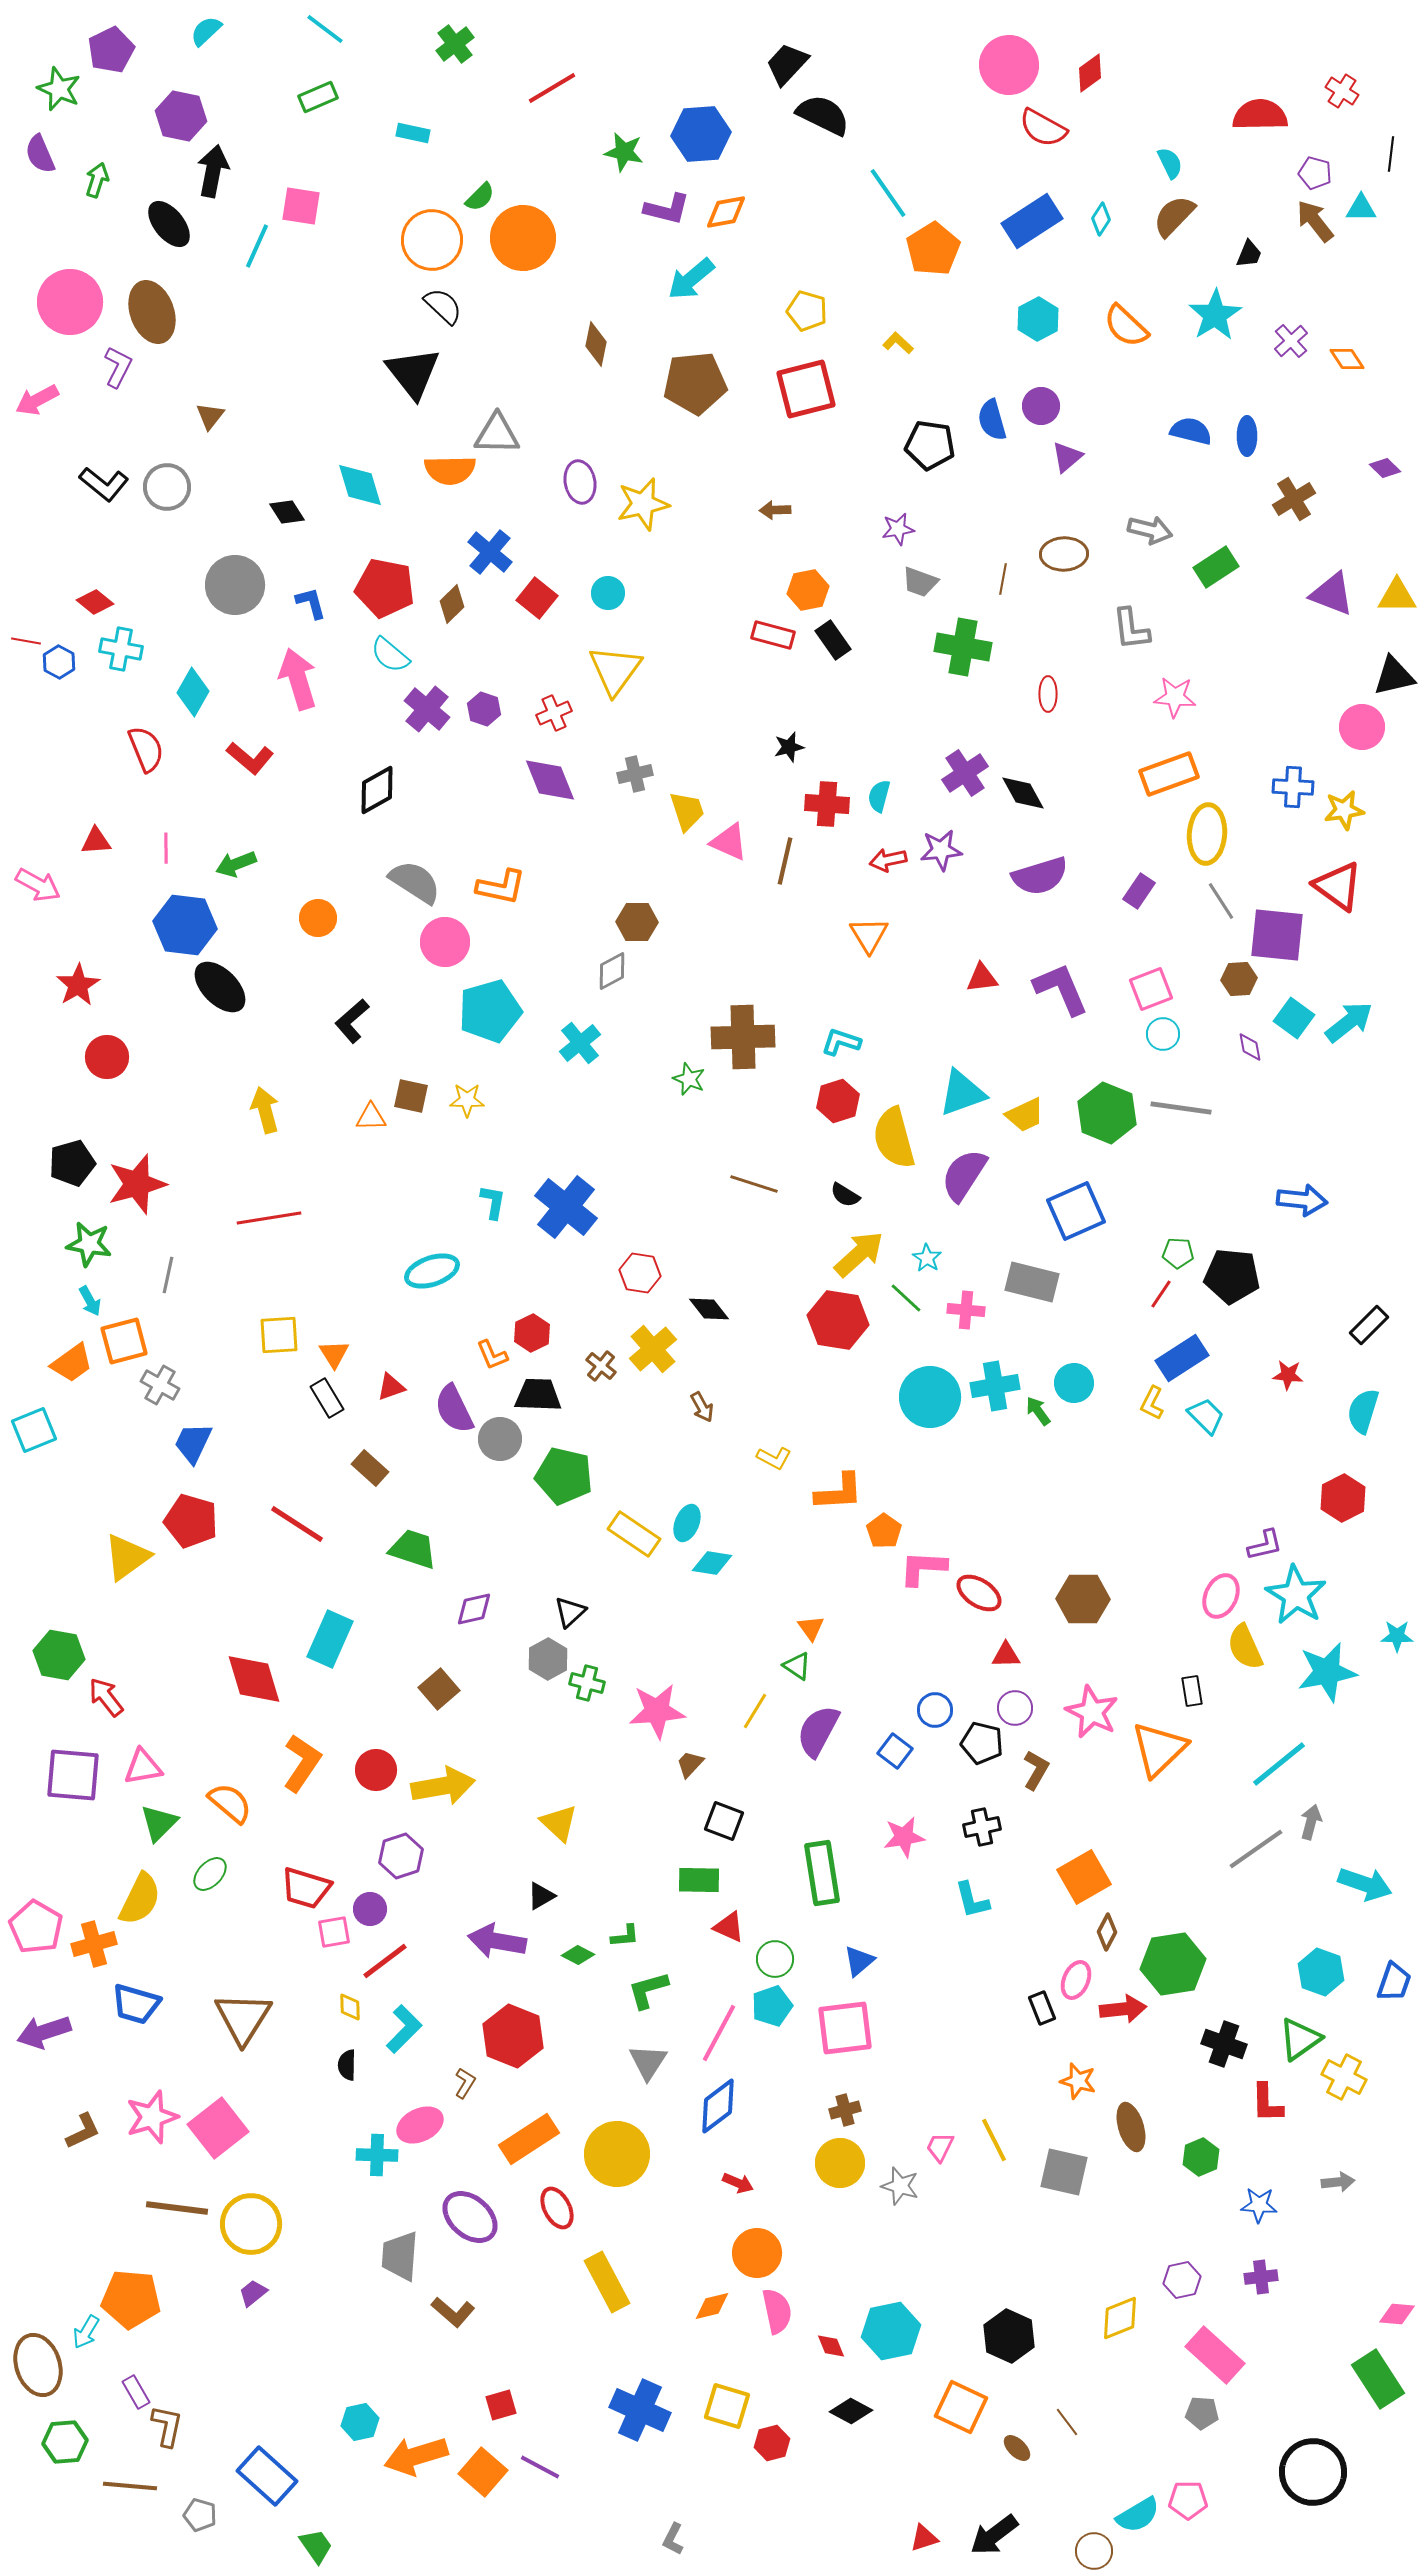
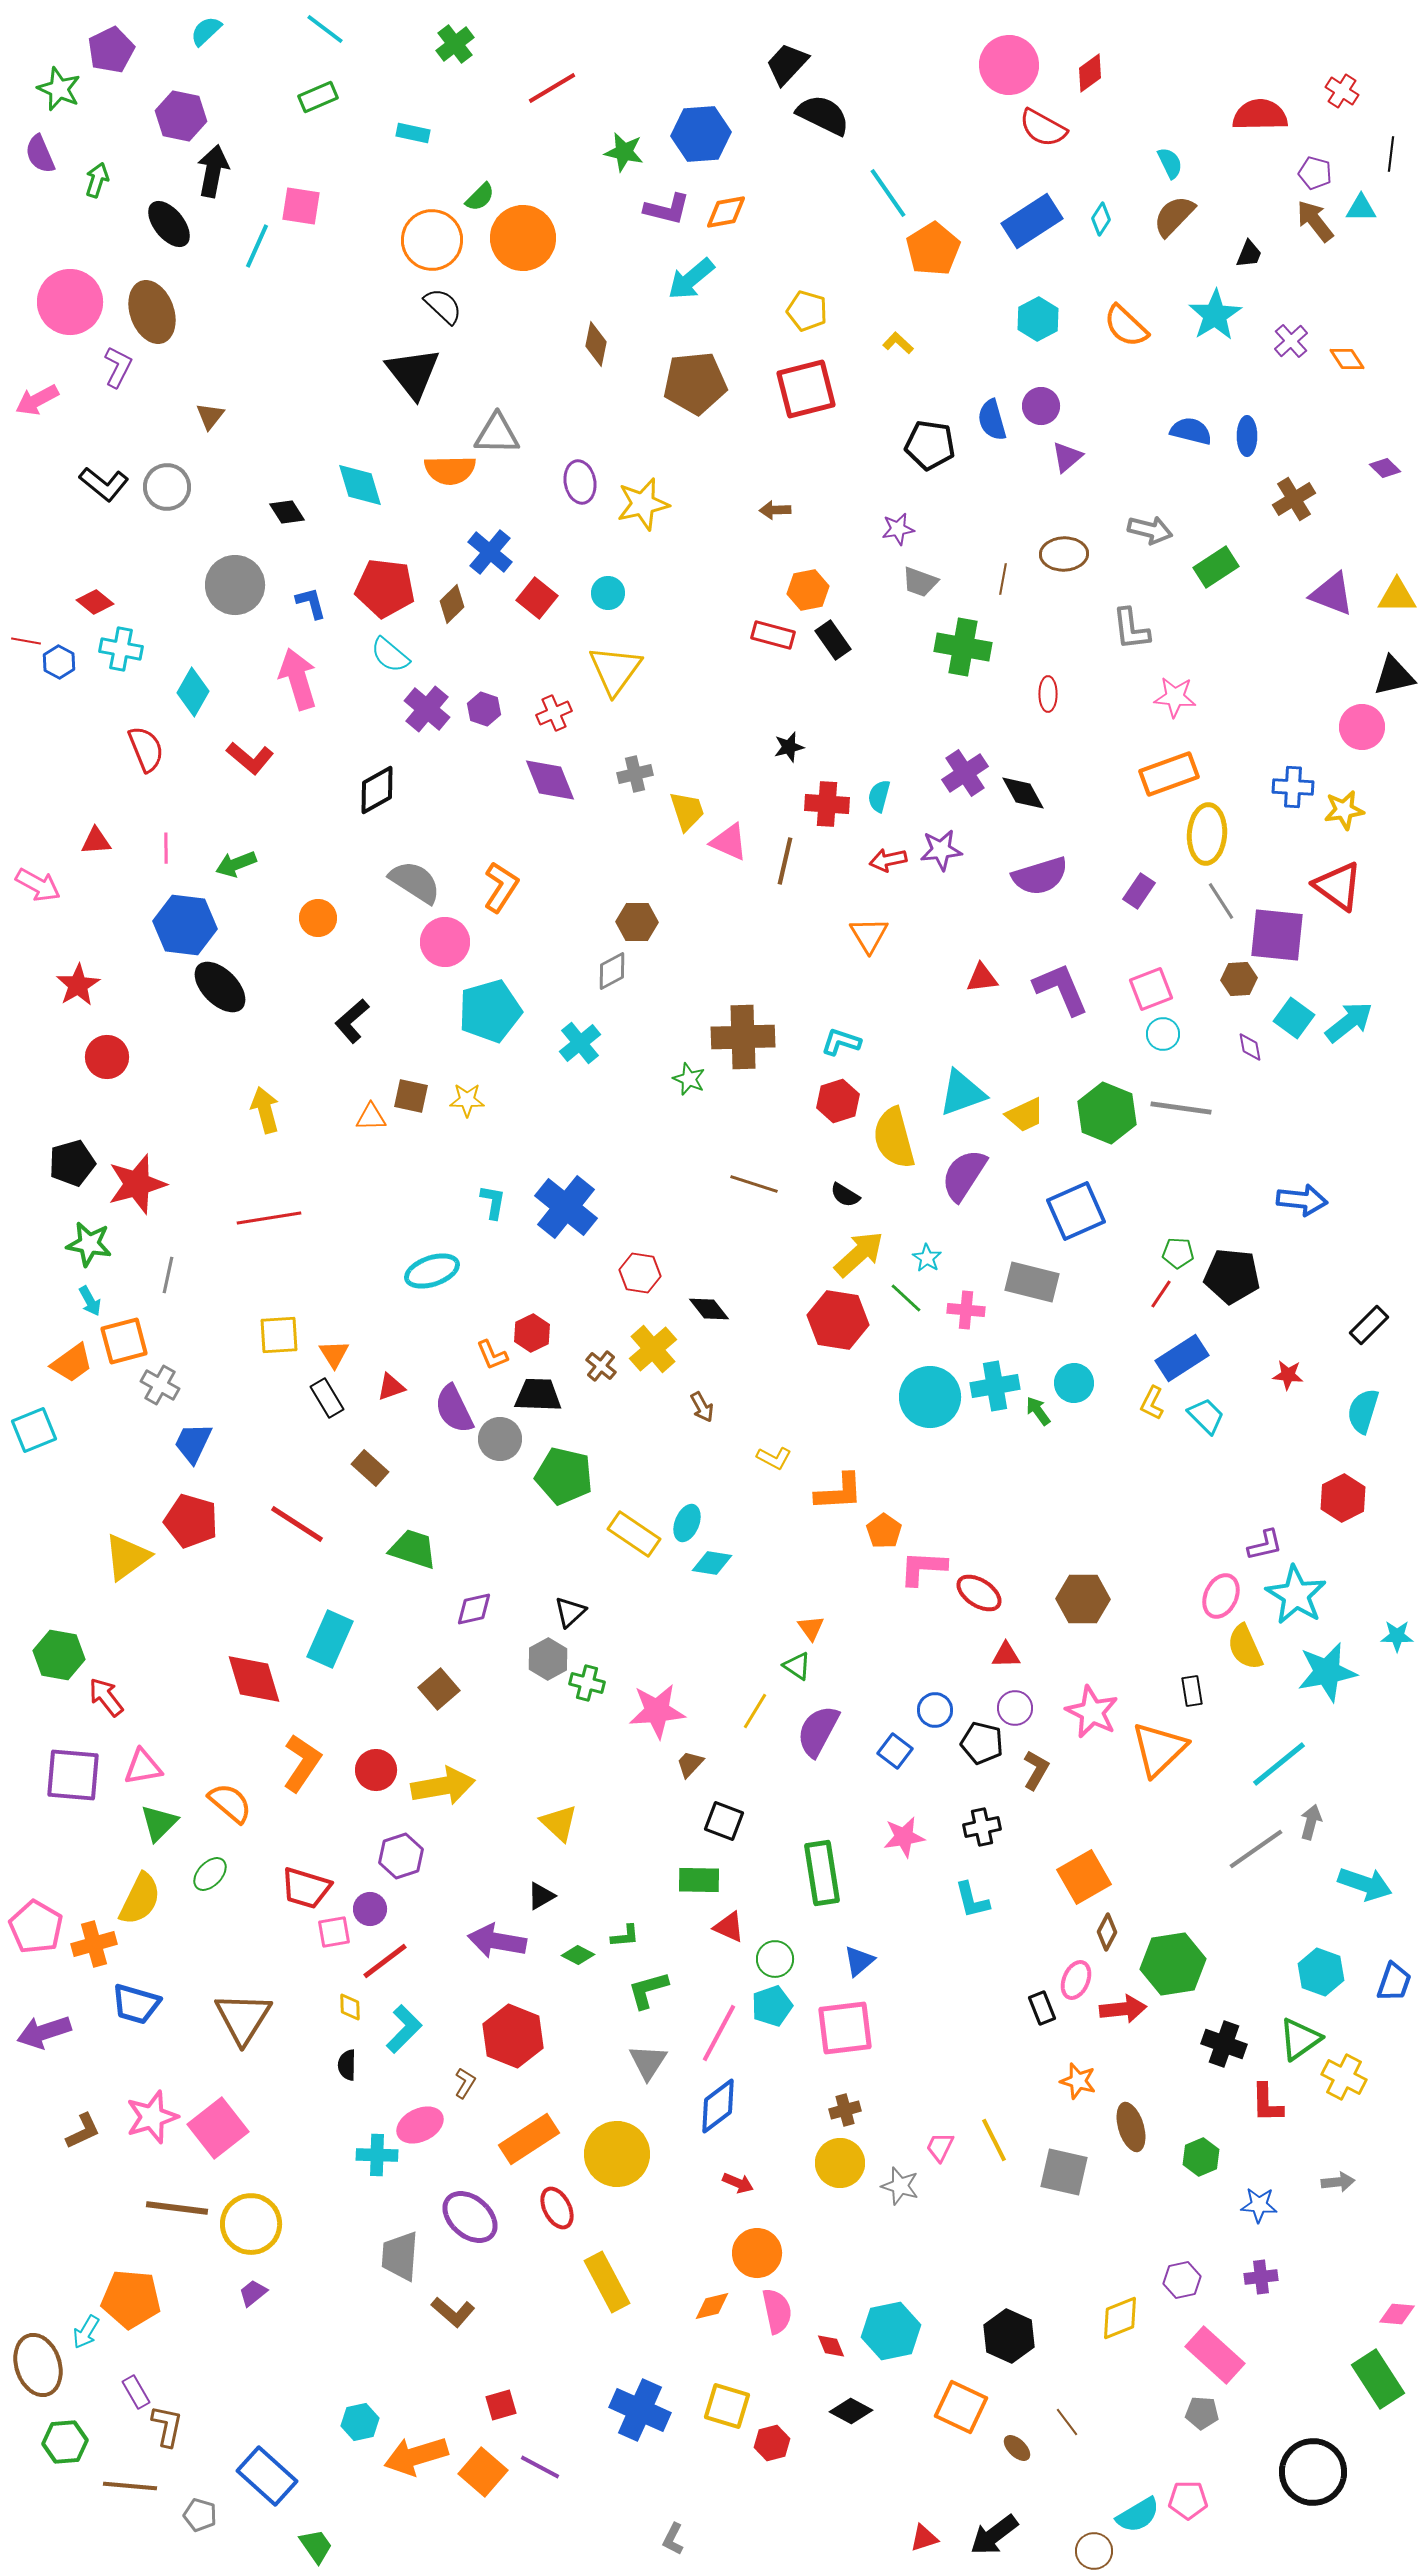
red pentagon at (385, 588): rotated 4 degrees counterclockwise
orange L-shape at (501, 887): rotated 69 degrees counterclockwise
